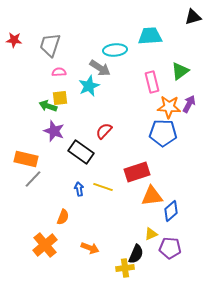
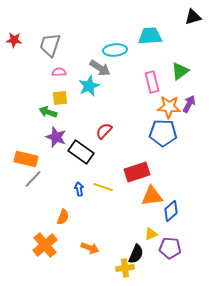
green arrow: moved 6 px down
purple star: moved 2 px right, 6 px down
